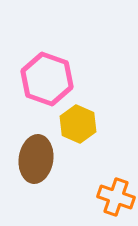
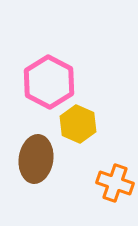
pink hexagon: moved 2 px right, 3 px down; rotated 9 degrees clockwise
orange cross: moved 1 px left, 14 px up
